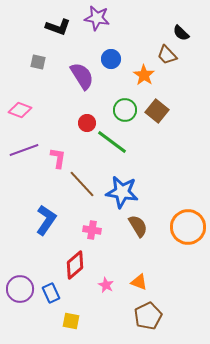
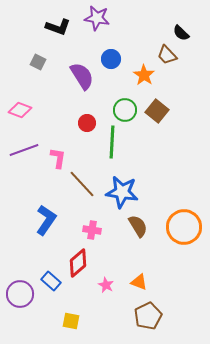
gray square: rotated 14 degrees clockwise
green line: rotated 56 degrees clockwise
orange circle: moved 4 px left
red diamond: moved 3 px right, 2 px up
purple circle: moved 5 px down
blue rectangle: moved 12 px up; rotated 24 degrees counterclockwise
